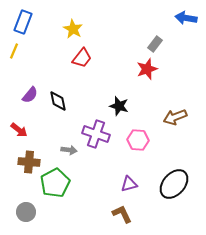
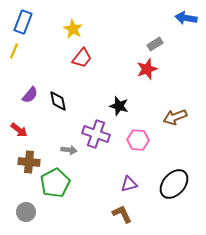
gray rectangle: rotated 21 degrees clockwise
